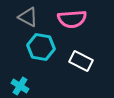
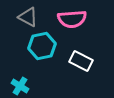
cyan hexagon: moved 1 px right, 1 px up; rotated 20 degrees counterclockwise
